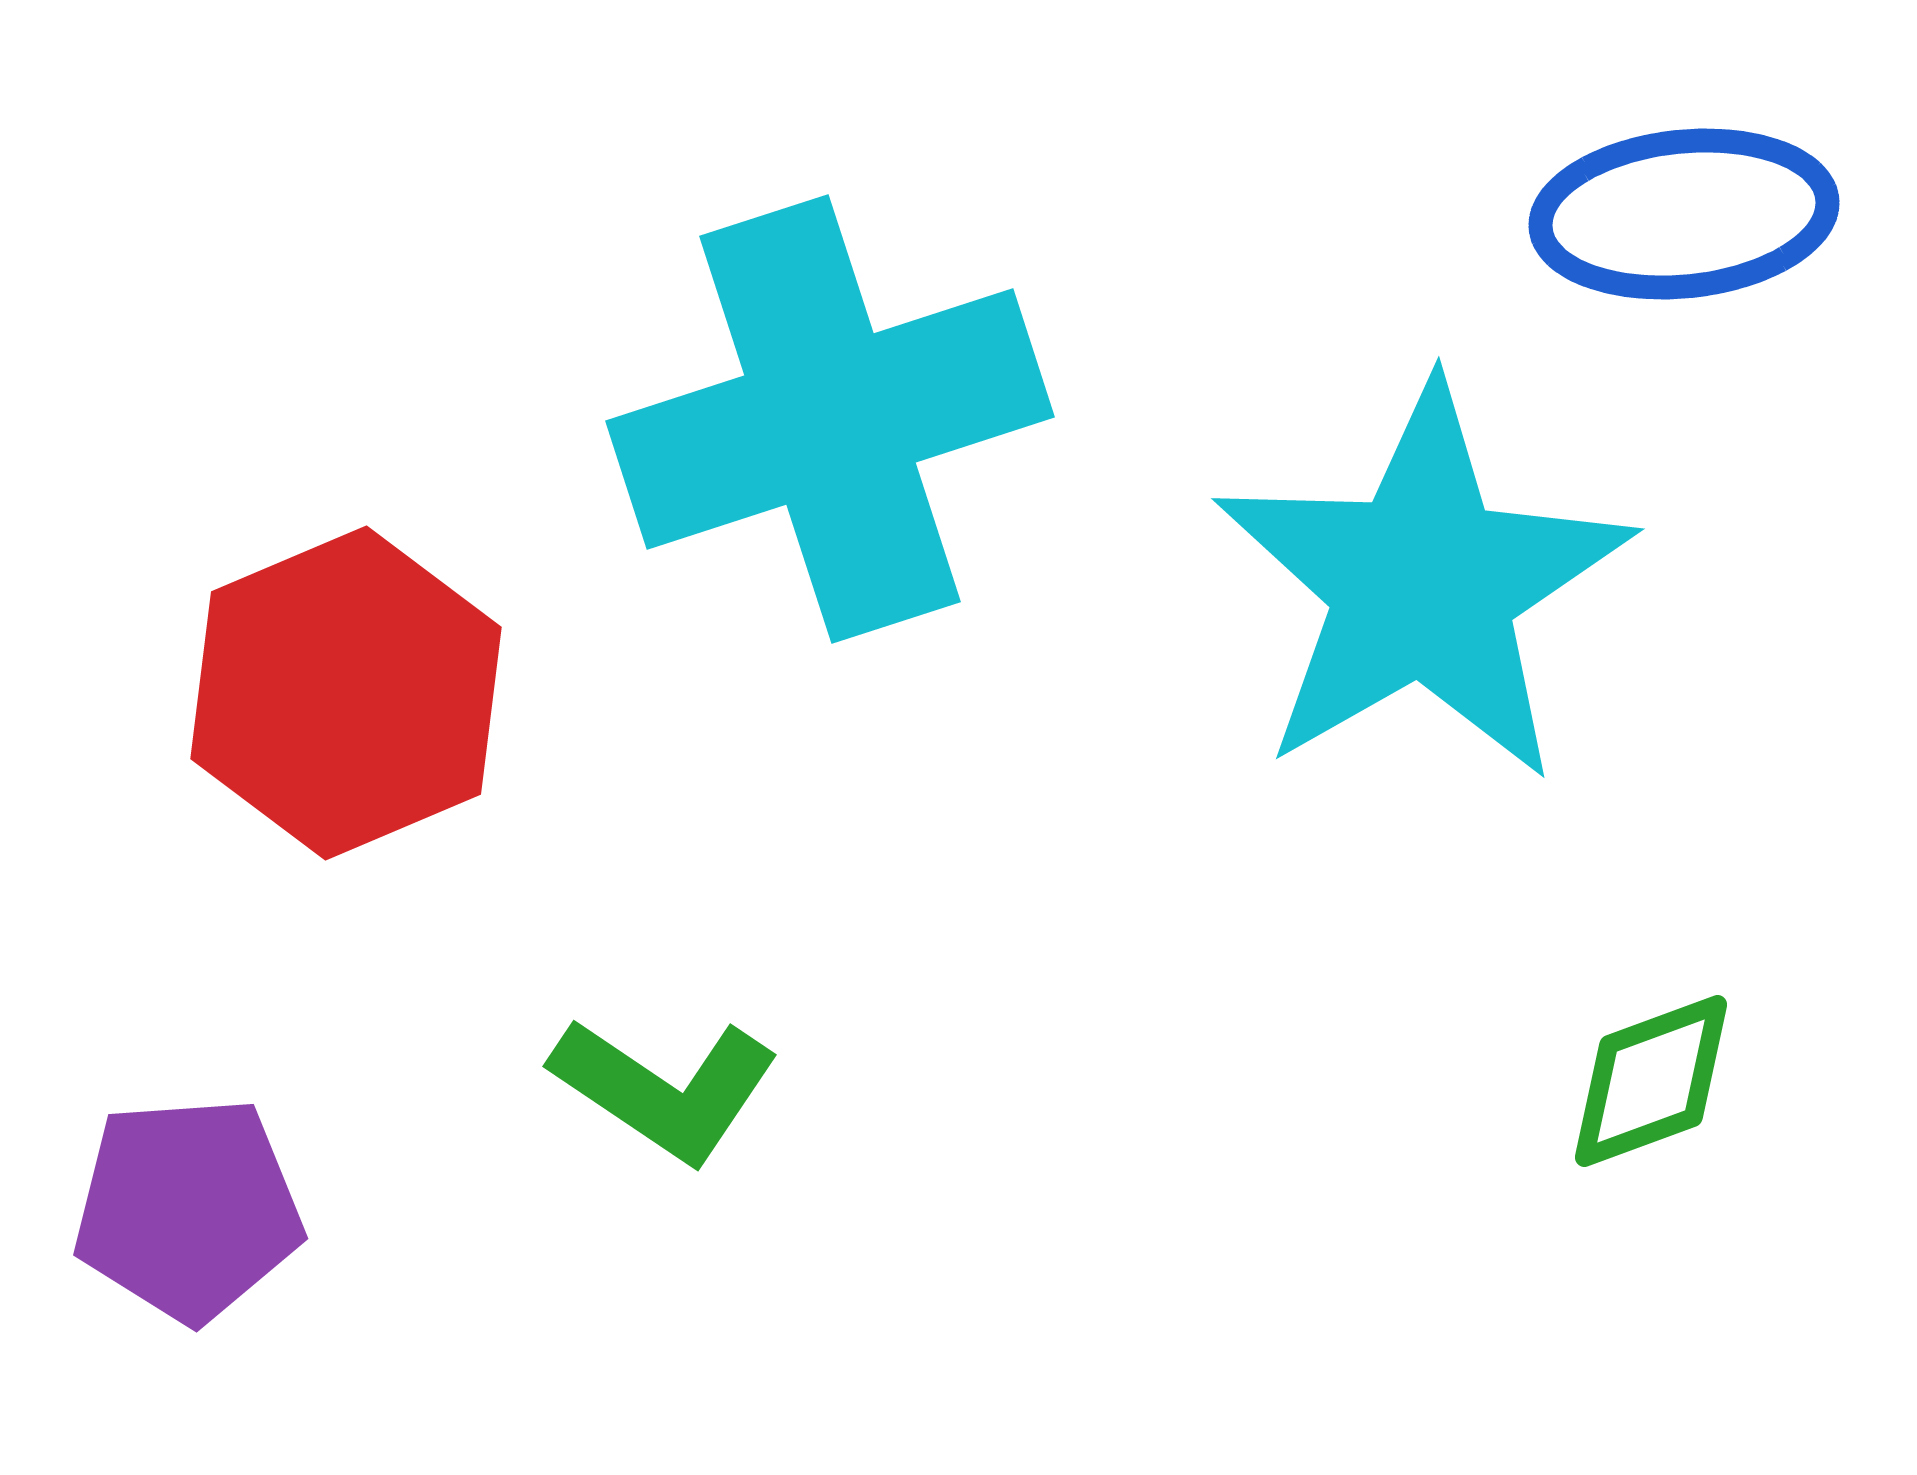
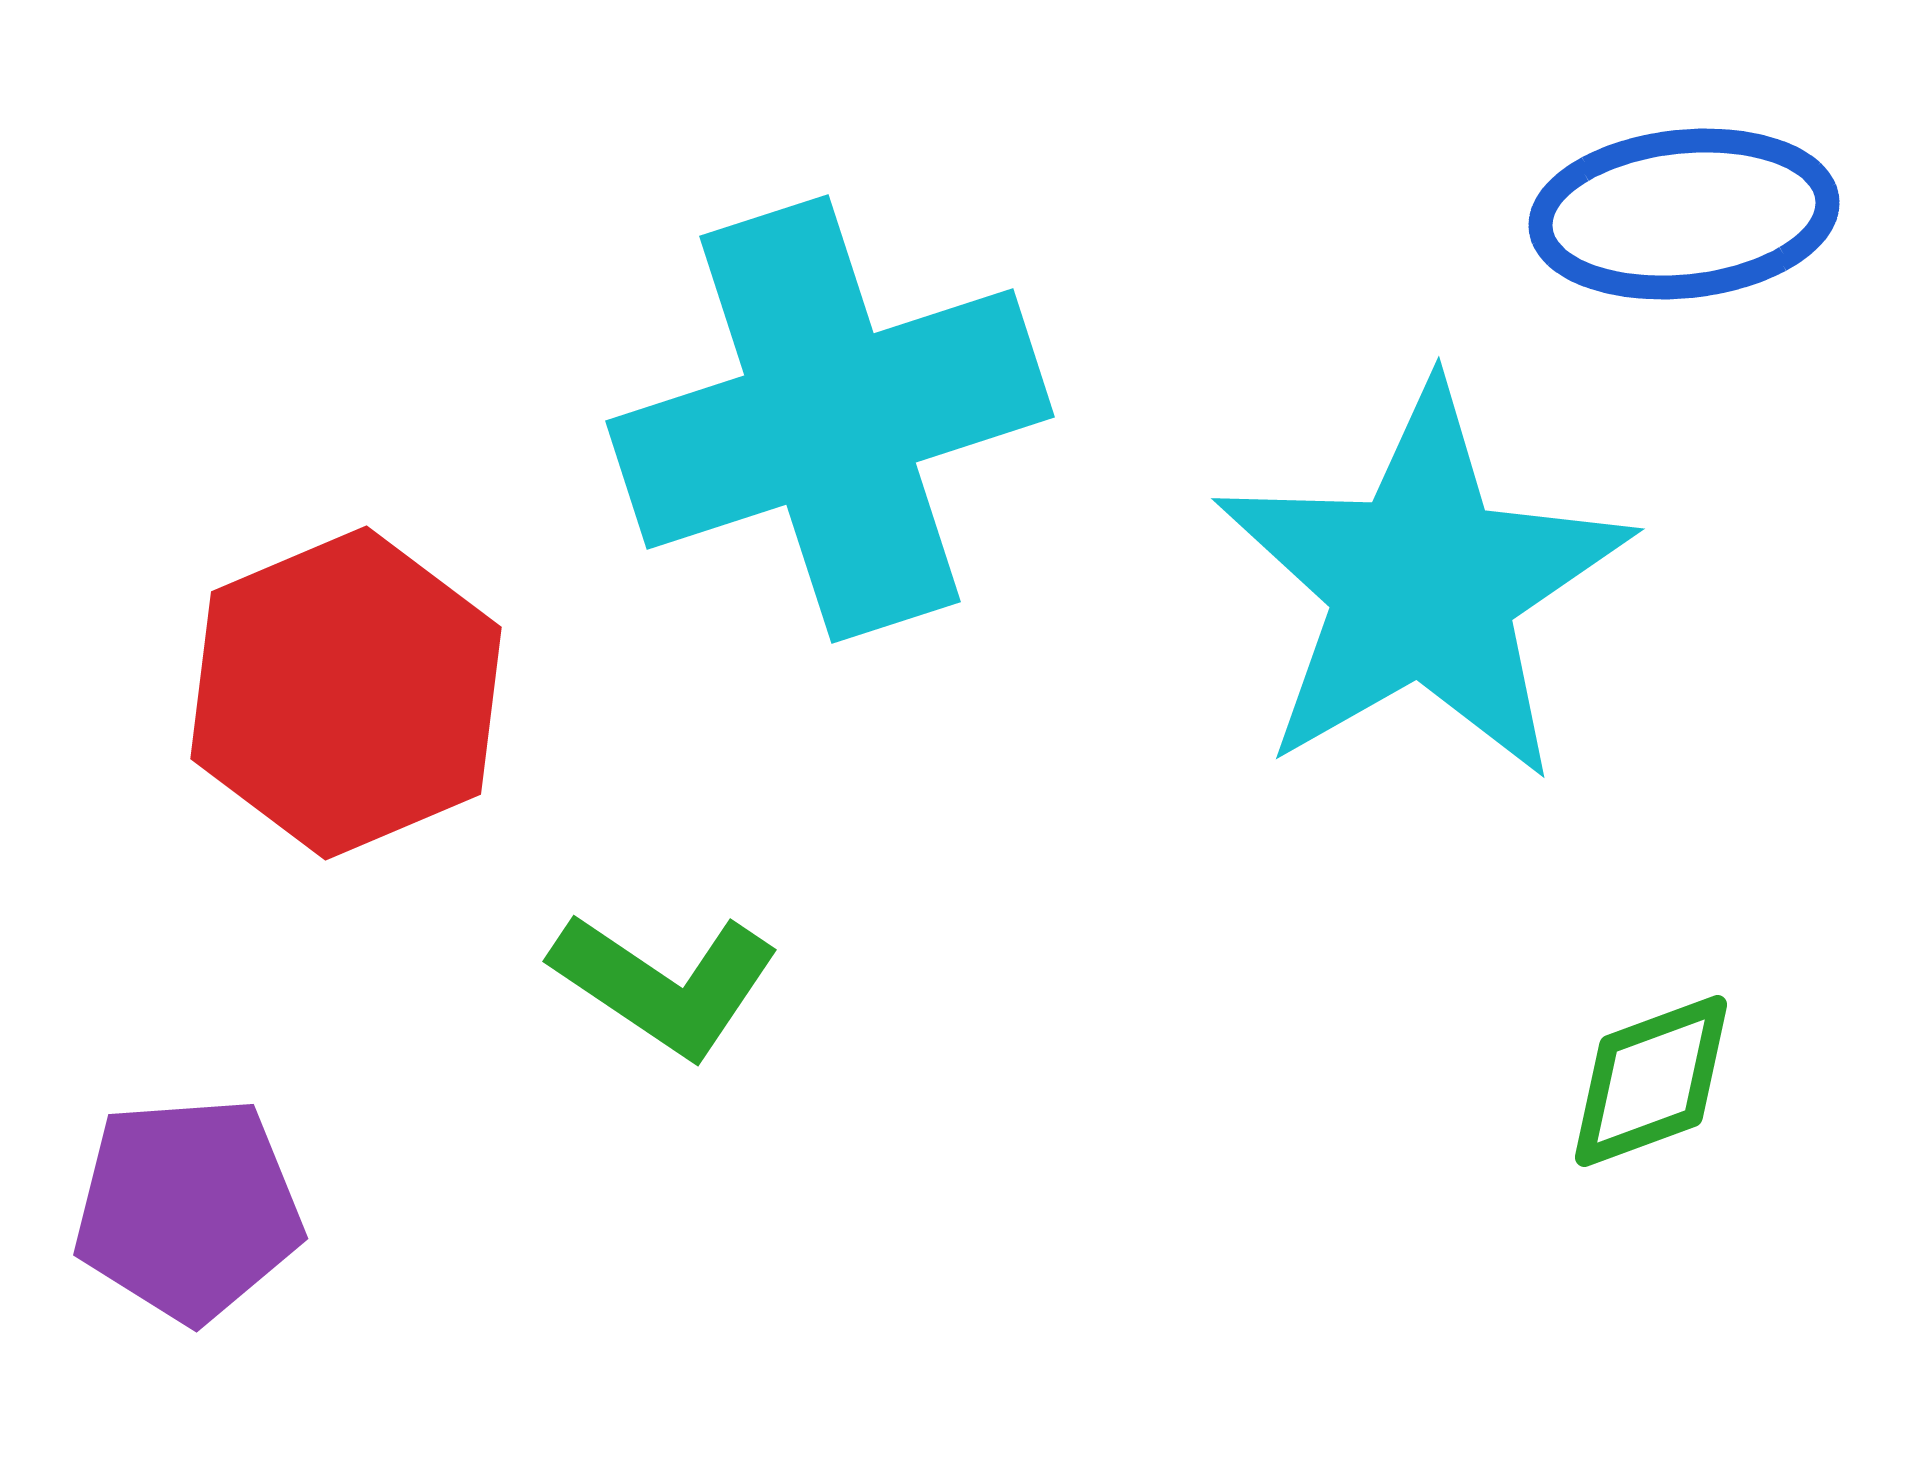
green L-shape: moved 105 px up
